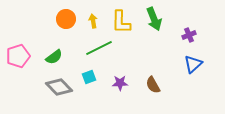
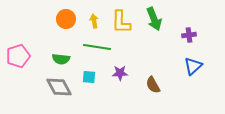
yellow arrow: moved 1 px right
purple cross: rotated 16 degrees clockwise
green line: moved 2 px left, 1 px up; rotated 36 degrees clockwise
green semicircle: moved 7 px right, 2 px down; rotated 42 degrees clockwise
blue triangle: moved 2 px down
cyan square: rotated 24 degrees clockwise
purple star: moved 10 px up
gray diamond: rotated 16 degrees clockwise
